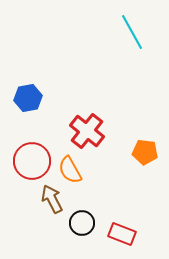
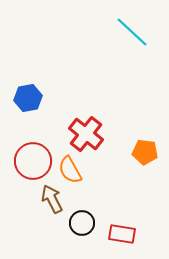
cyan line: rotated 18 degrees counterclockwise
red cross: moved 1 px left, 3 px down
red circle: moved 1 px right
red rectangle: rotated 12 degrees counterclockwise
